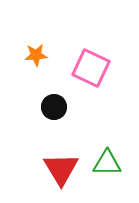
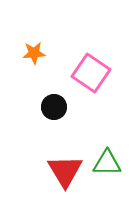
orange star: moved 2 px left, 2 px up
pink square: moved 5 px down; rotated 9 degrees clockwise
red triangle: moved 4 px right, 2 px down
